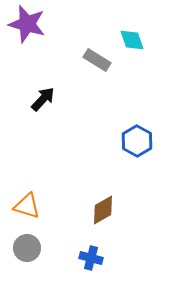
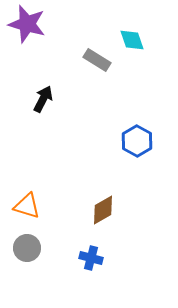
black arrow: rotated 16 degrees counterclockwise
